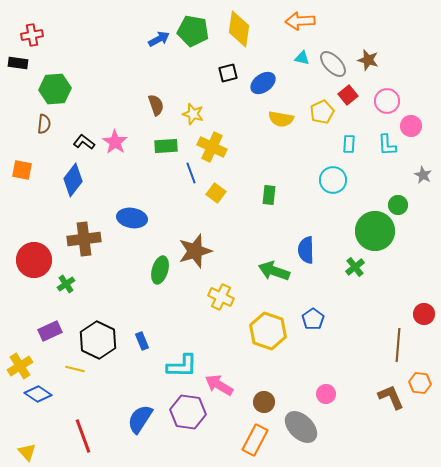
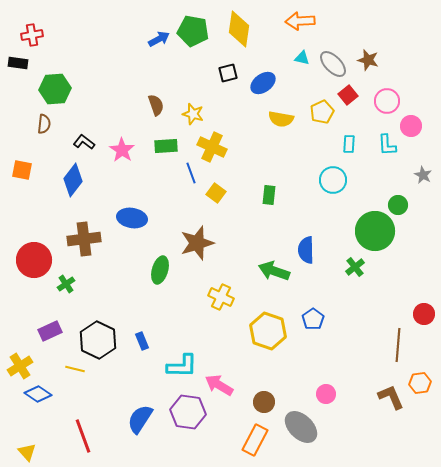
pink star at (115, 142): moved 7 px right, 8 px down
brown star at (195, 251): moved 2 px right, 8 px up
orange hexagon at (420, 383): rotated 15 degrees counterclockwise
